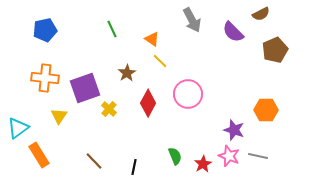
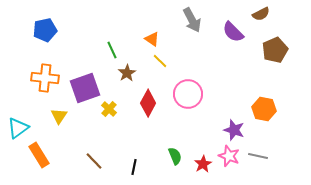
green line: moved 21 px down
orange hexagon: moved 2 px left, 1 px up; rotated 10 degrees clockwise
